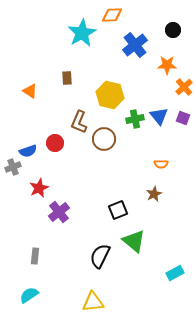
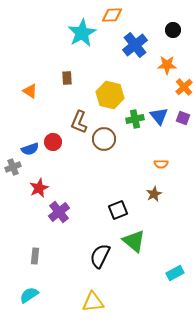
red circle: moved 2 px left, 1 px up
blue semicircle: moved 2 px right, 2 px up
